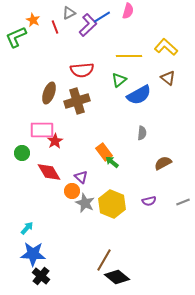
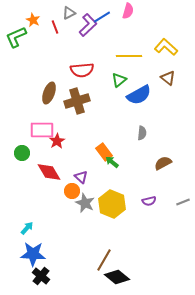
red star: moved 2 px right
